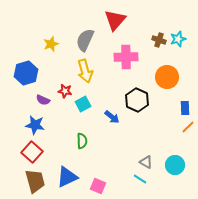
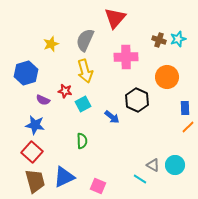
red triangle: moved 2 px up
gray triangle: moved 7 px right, 3 px down
blue triangle: moved 3 px left
